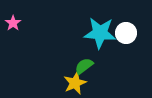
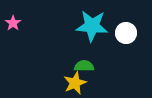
cyan star: moved 8 px left, 7 px up
green semicircle: rotated 36 degrees clockwise
